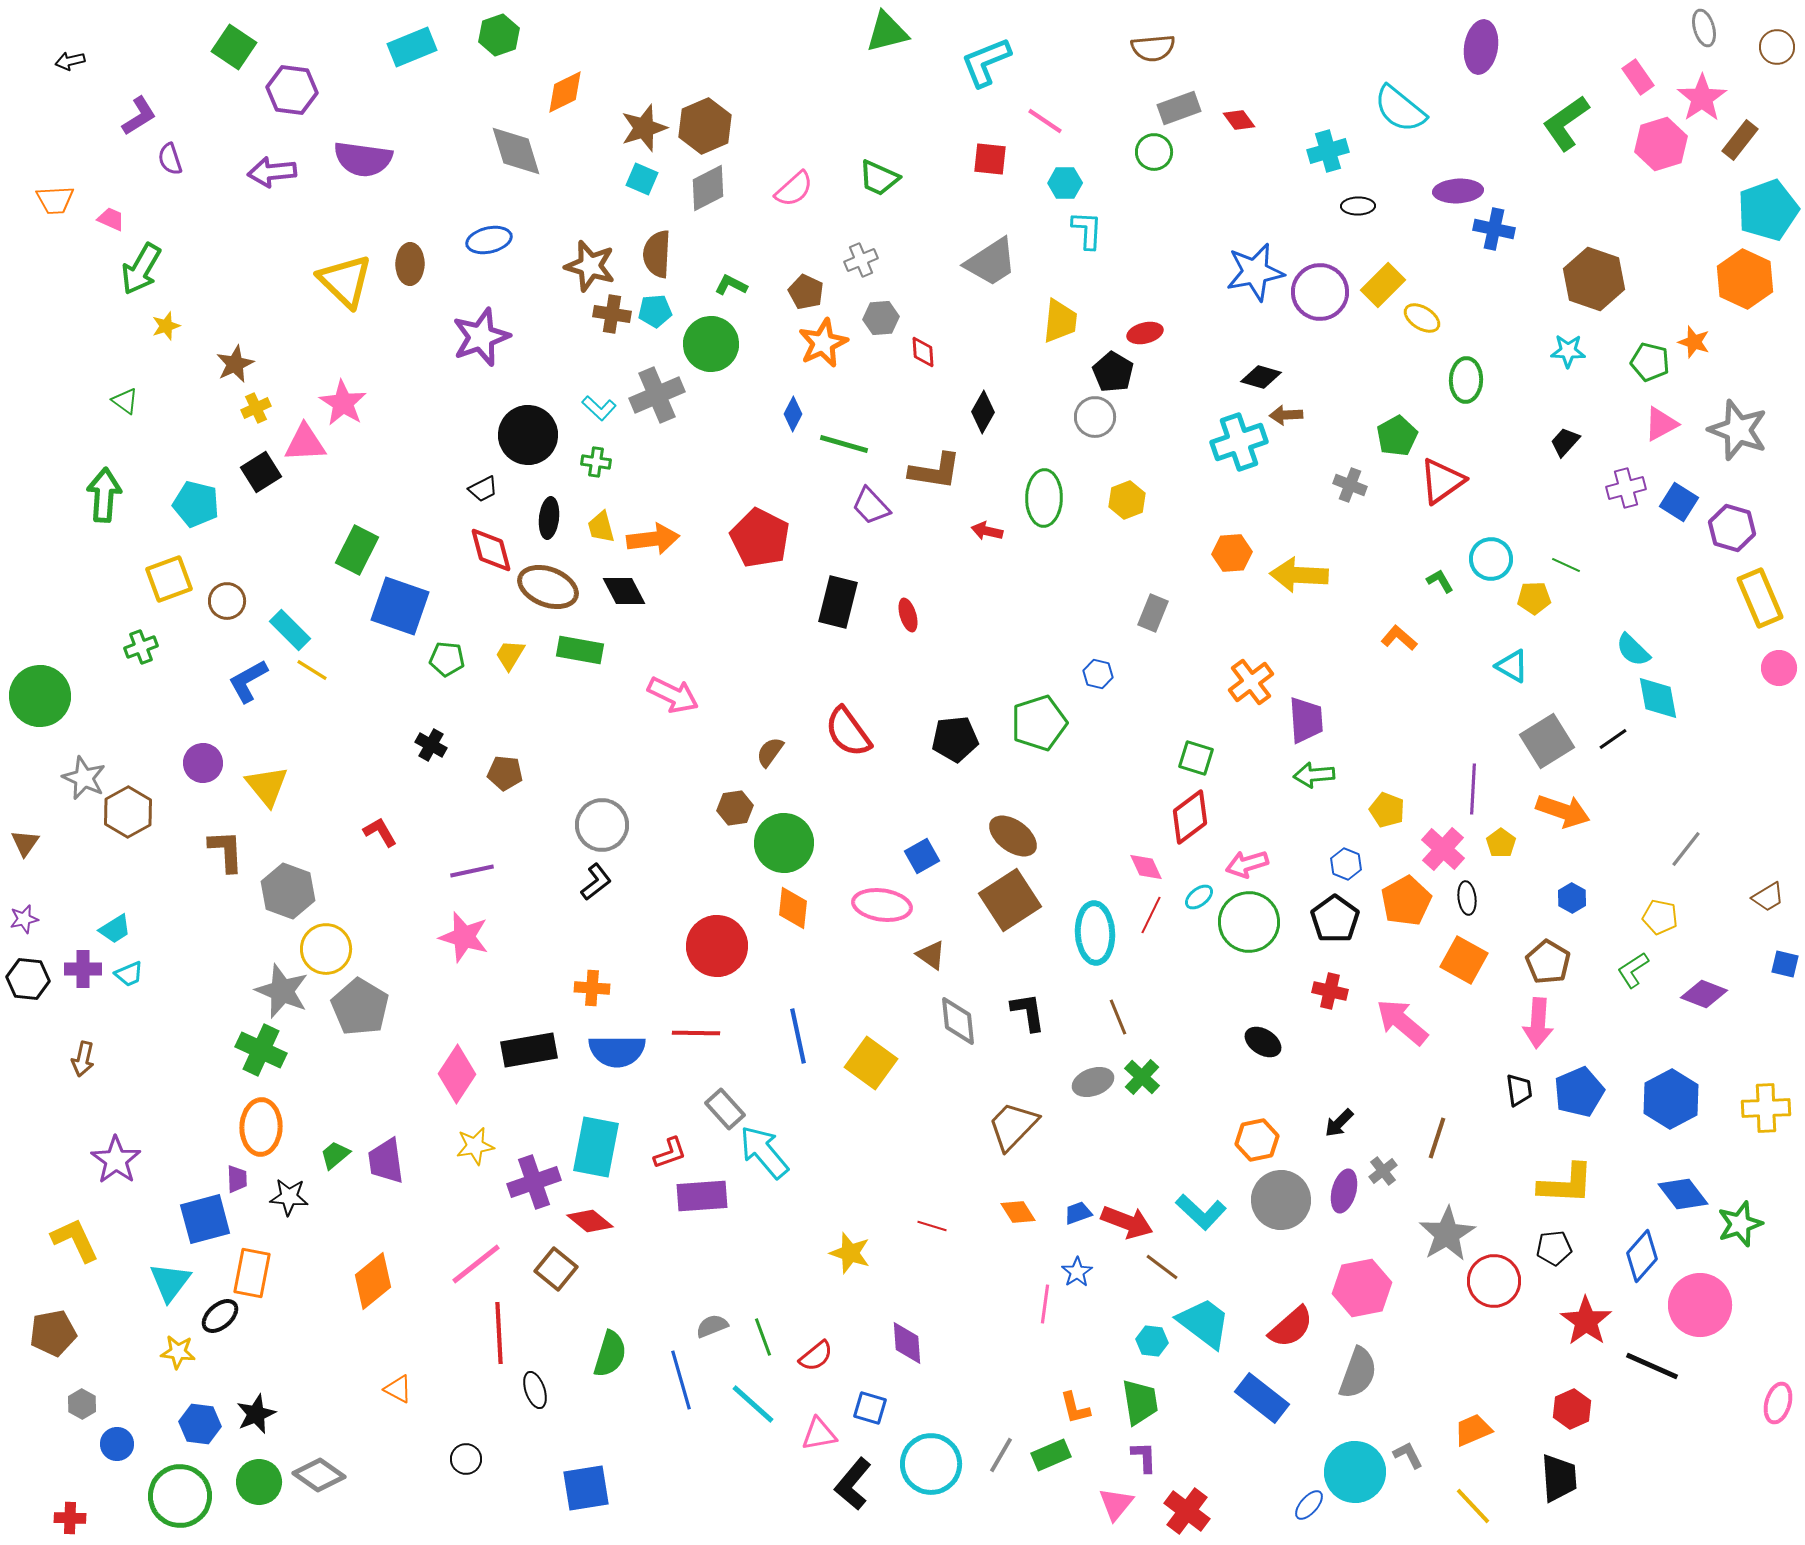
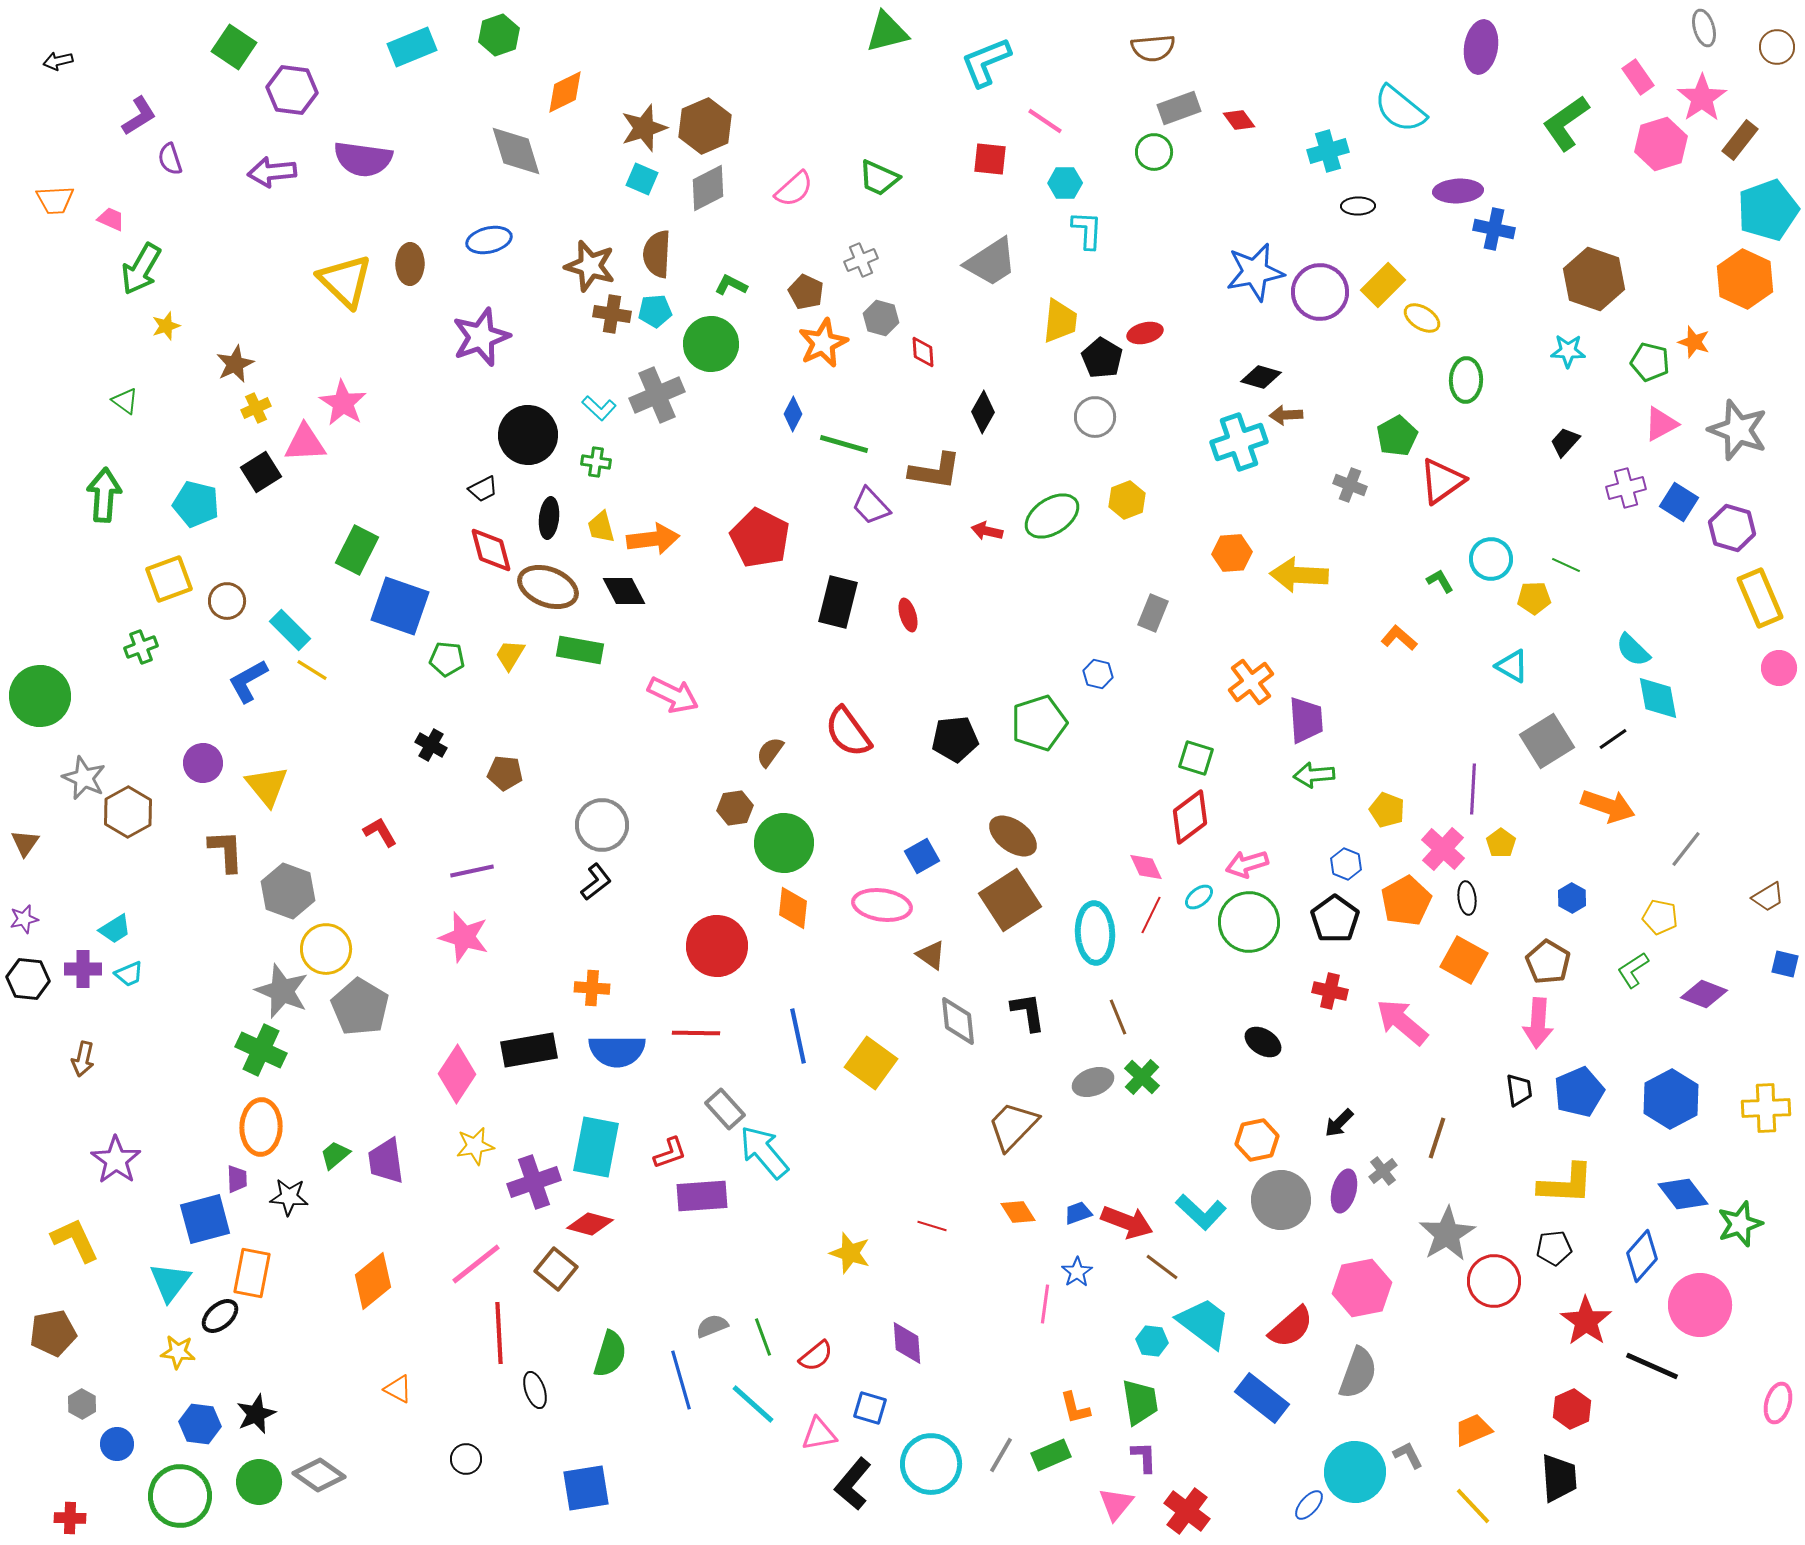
black arrow at (70, 61): moved 12 px left
gray hexagon at (881, 318): rotated 20 degrees clockwise
black pentagon at (1113, 372): moved 11 px left, 14 px up
green ellipse at (1044, 498): moved 8 px right, 18 px down; rotated 56 degrees clockwise
orange arrow at (1563, 811): moved 45 px right, 5 px up
red diamond at (590, 1221): moved 3 px down; rotated 24 degrees counterclockwise
